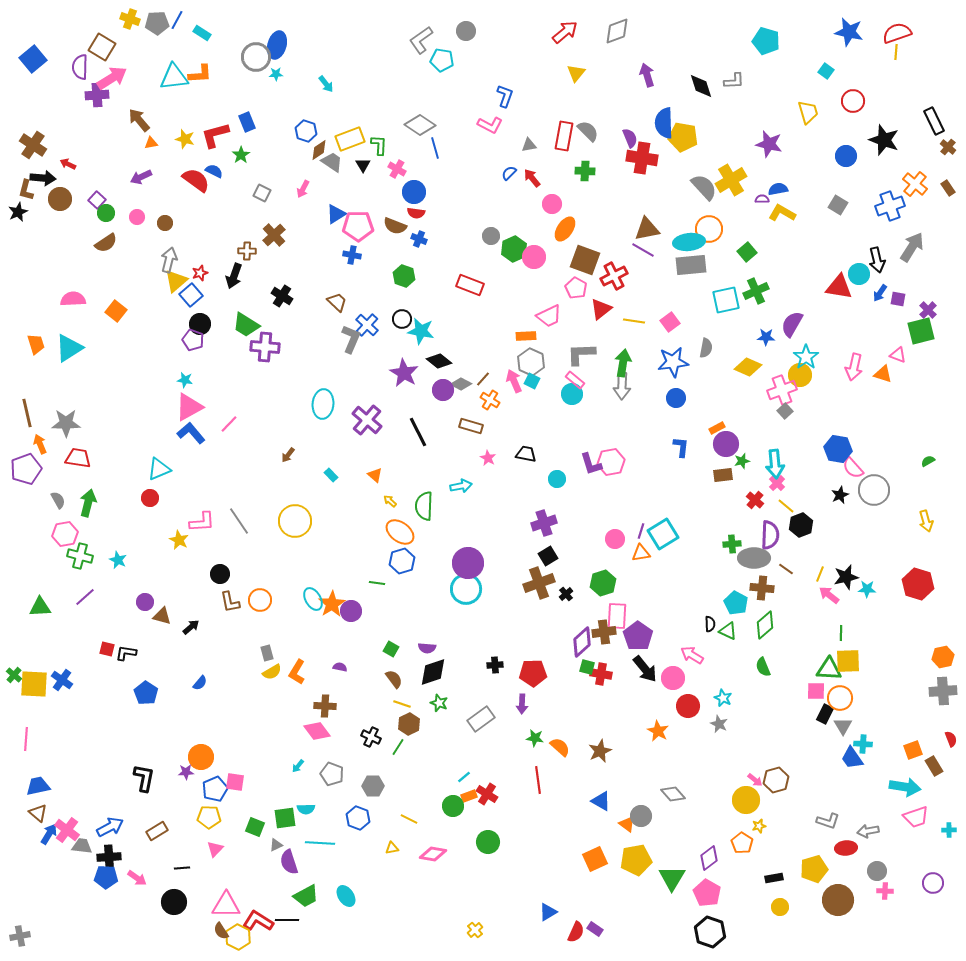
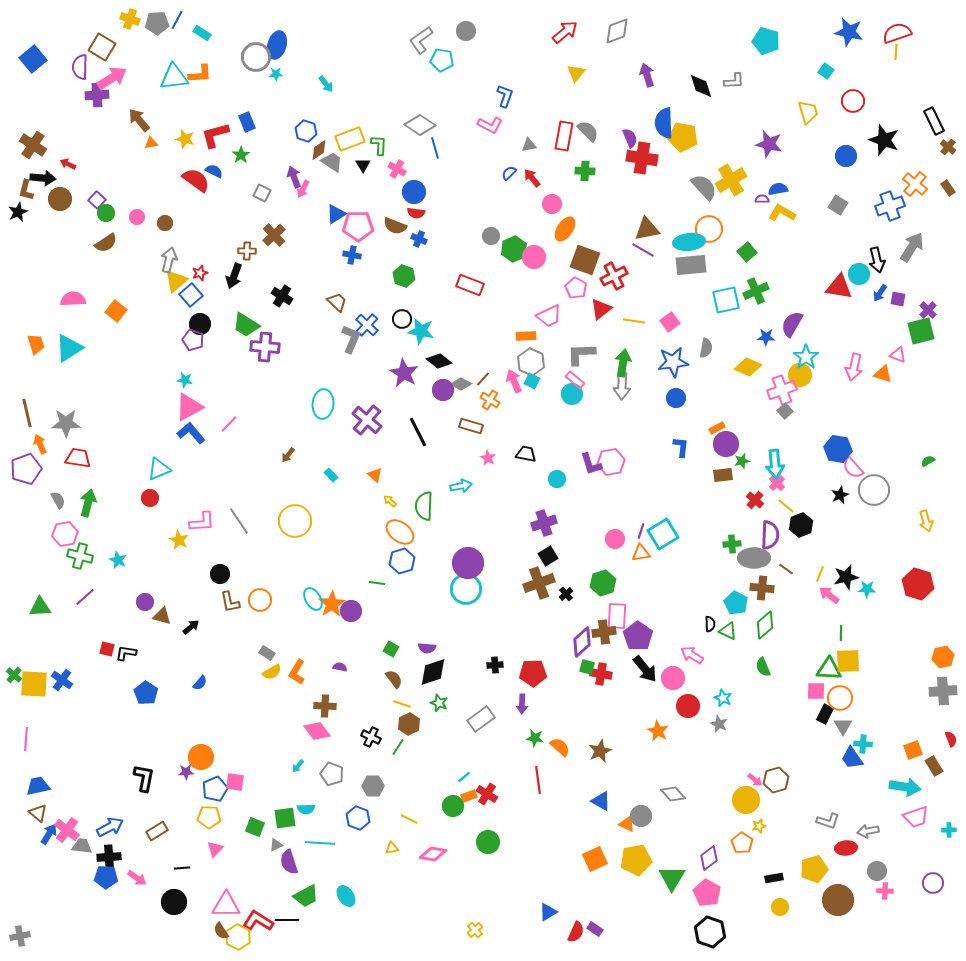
purple arrow at (141, 177): moved 153 px right; rotated 95 degrees clockwise
gray rectangle at (267, 653): rotated 42 degrees counterclockwise
orange triangle at (627, 824): rotated 12 degrees counterclockwise
